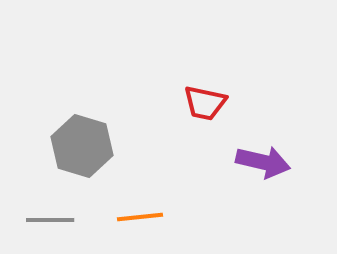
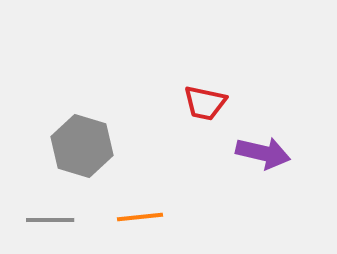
purple arrow: moved 9 px up
